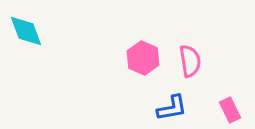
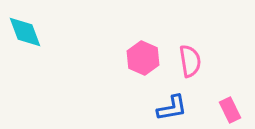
cyan diamond: moved 1 px left, 1 px down
